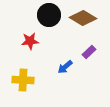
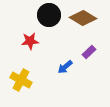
yellow cross: moved 2 px left; rotated 25 degrees clockwise
